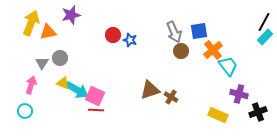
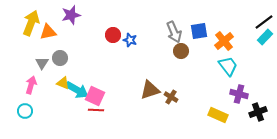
black line: rotated 24 degrees clockwise
orange cross: moved 11 px right, 9 px up
